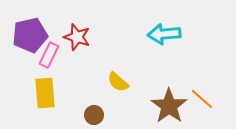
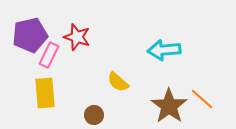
cyan arrow: moved 16 px down
